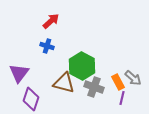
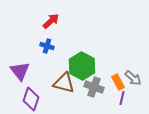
purple triangle: moved 1 px right, 2 px up; rotated 15 degrees counterclockwise
